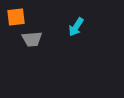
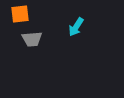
orange square: moved 4 px right, 3 px up
